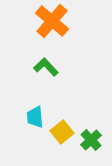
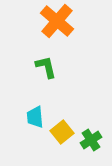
orange cross: moved 5 px right
green L-shape: rotated 30 degrees clockwise
green cross: rotated 10 degrees clockwise
